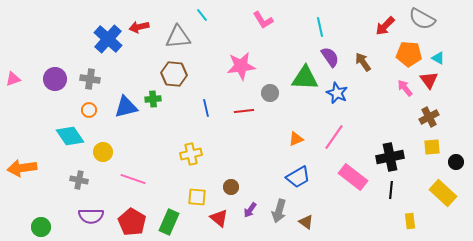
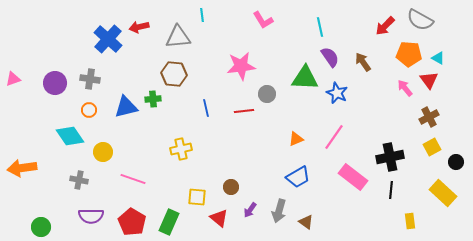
cyan line at (202, 15): rotated 32 degrees clockwise
gray semicircle at (422, 19): moved 2 px left, 1 px down
purple circle at (55, 79): moved 4 px down
gray circle at (270, 93): moved 3 px left, 1 px down
yellow square at (432, 147): rotated 24 degrees counterclockwise
yellow cross at (191, 154): moved 10 px left, 5 px up
